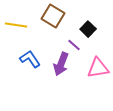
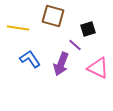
brown square: rotated 15 degrees counterclockwise
yellow line: moved 2 px right, 3 px down
black square: rotated 28 degrees clockwise
purple line: moved 1 px right
pink triangle: rotated 35 degrees clockwise
